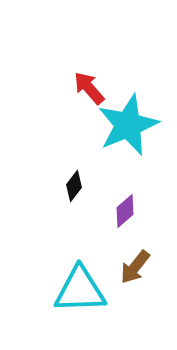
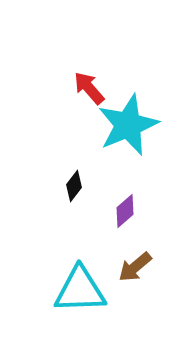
brown arrow: rotated 12 degrees clockwise
